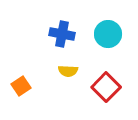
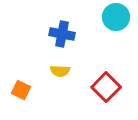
cyan circle: moved 8 px right, 17 px up
yellow semicircle: moved 8 px left
orange square: moved 4 px down; rotated 30 degrees counterclockwise
